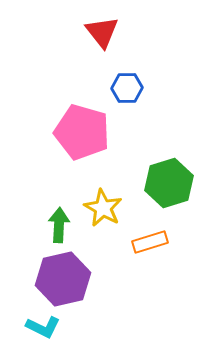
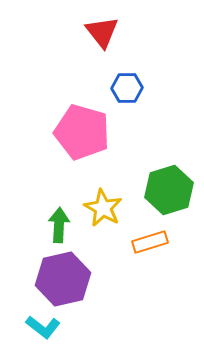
green hexagon: moved 7 px down
cyan L-shape: rotated 12 degrees clockwise
